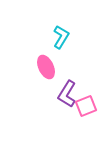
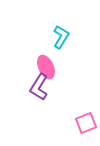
purple L-shape: moved 28 px left, 7 px up
pink square: moved 17 px down
